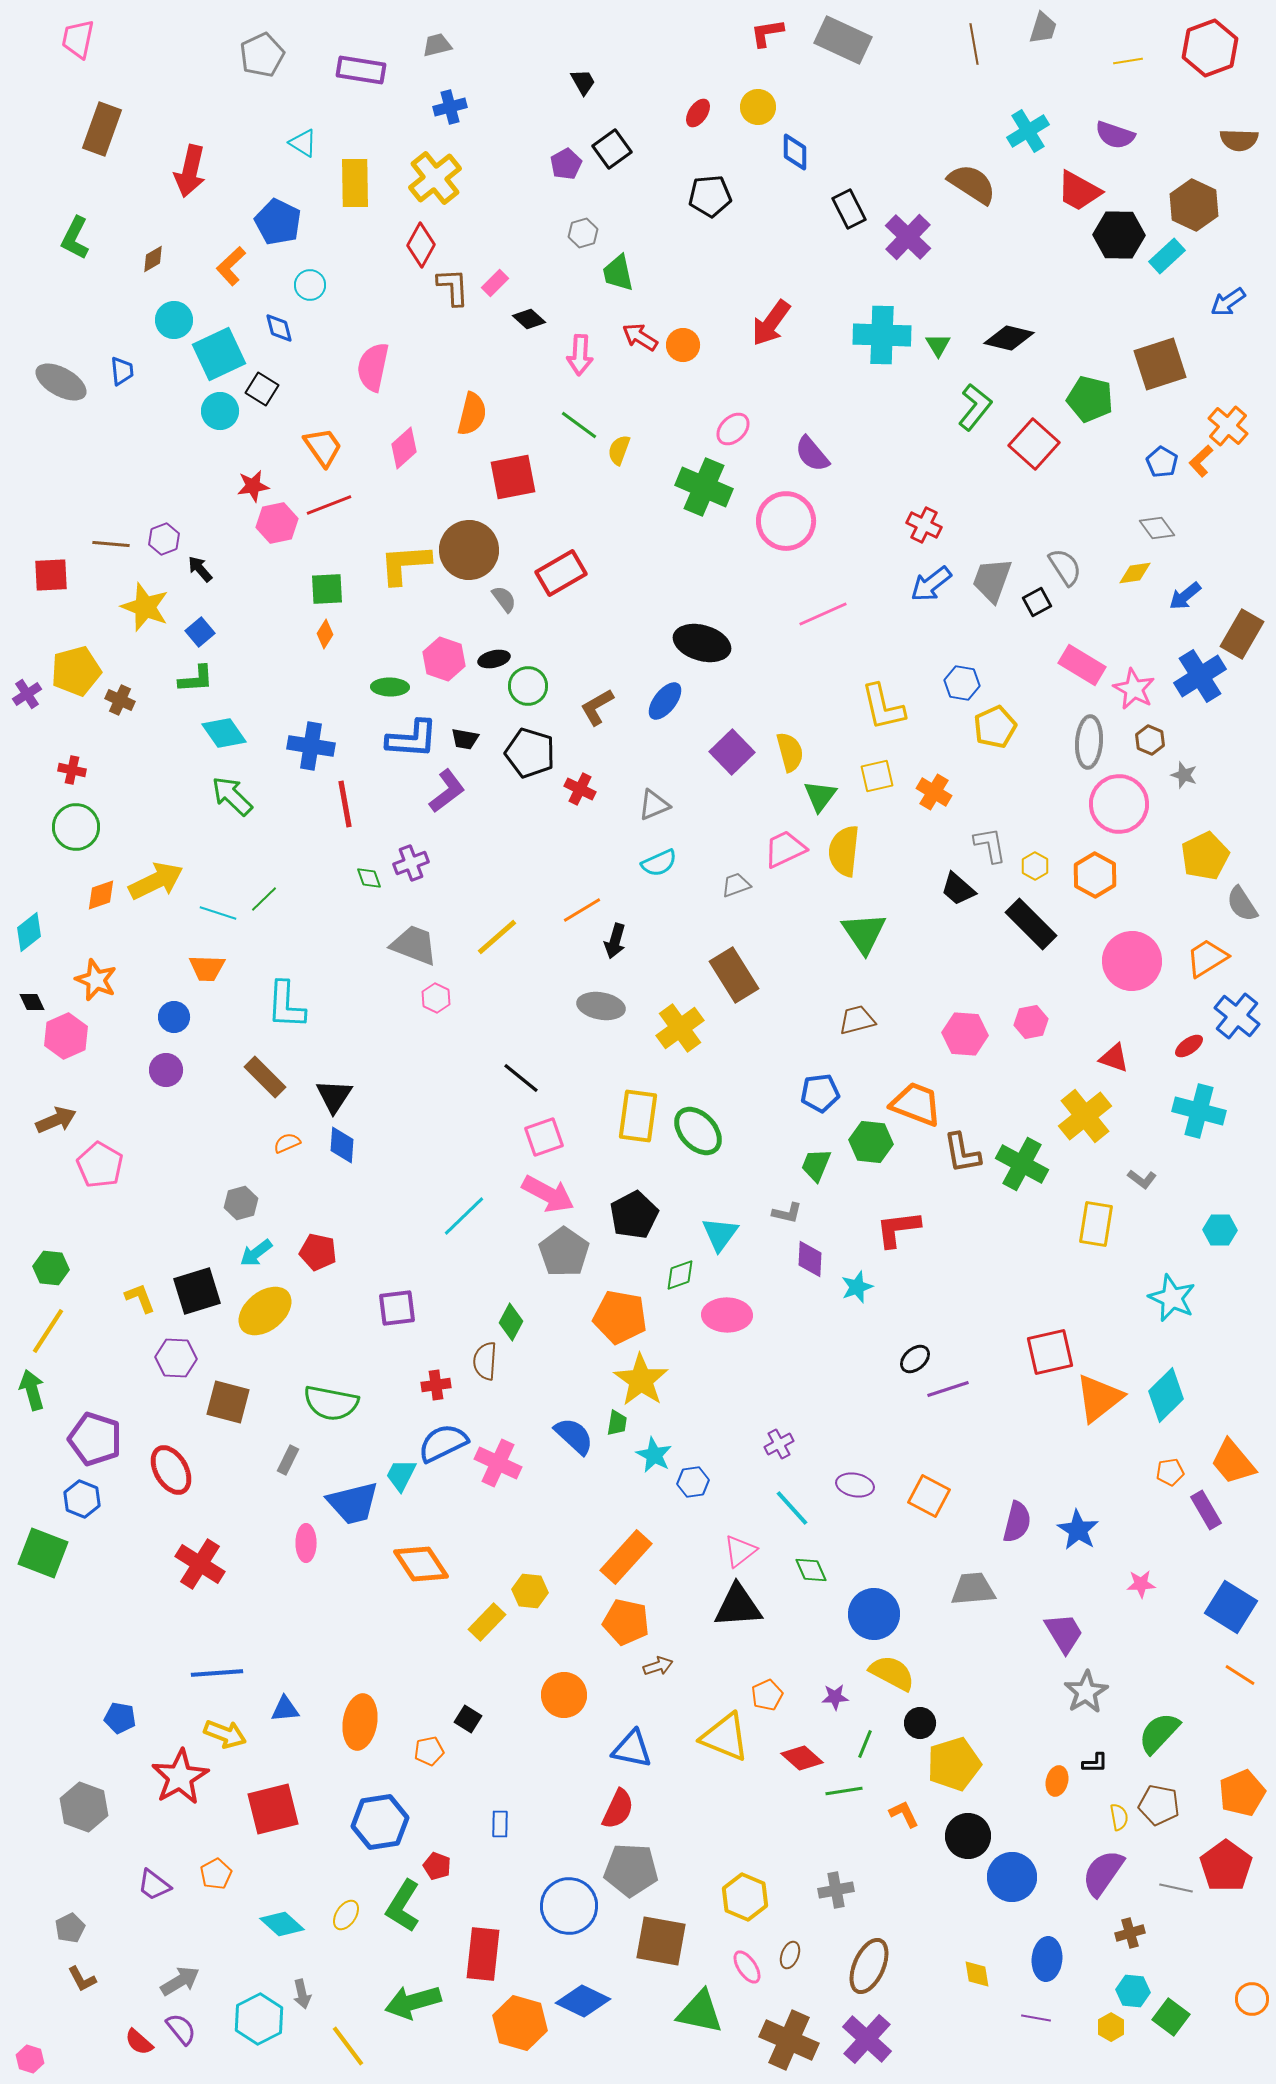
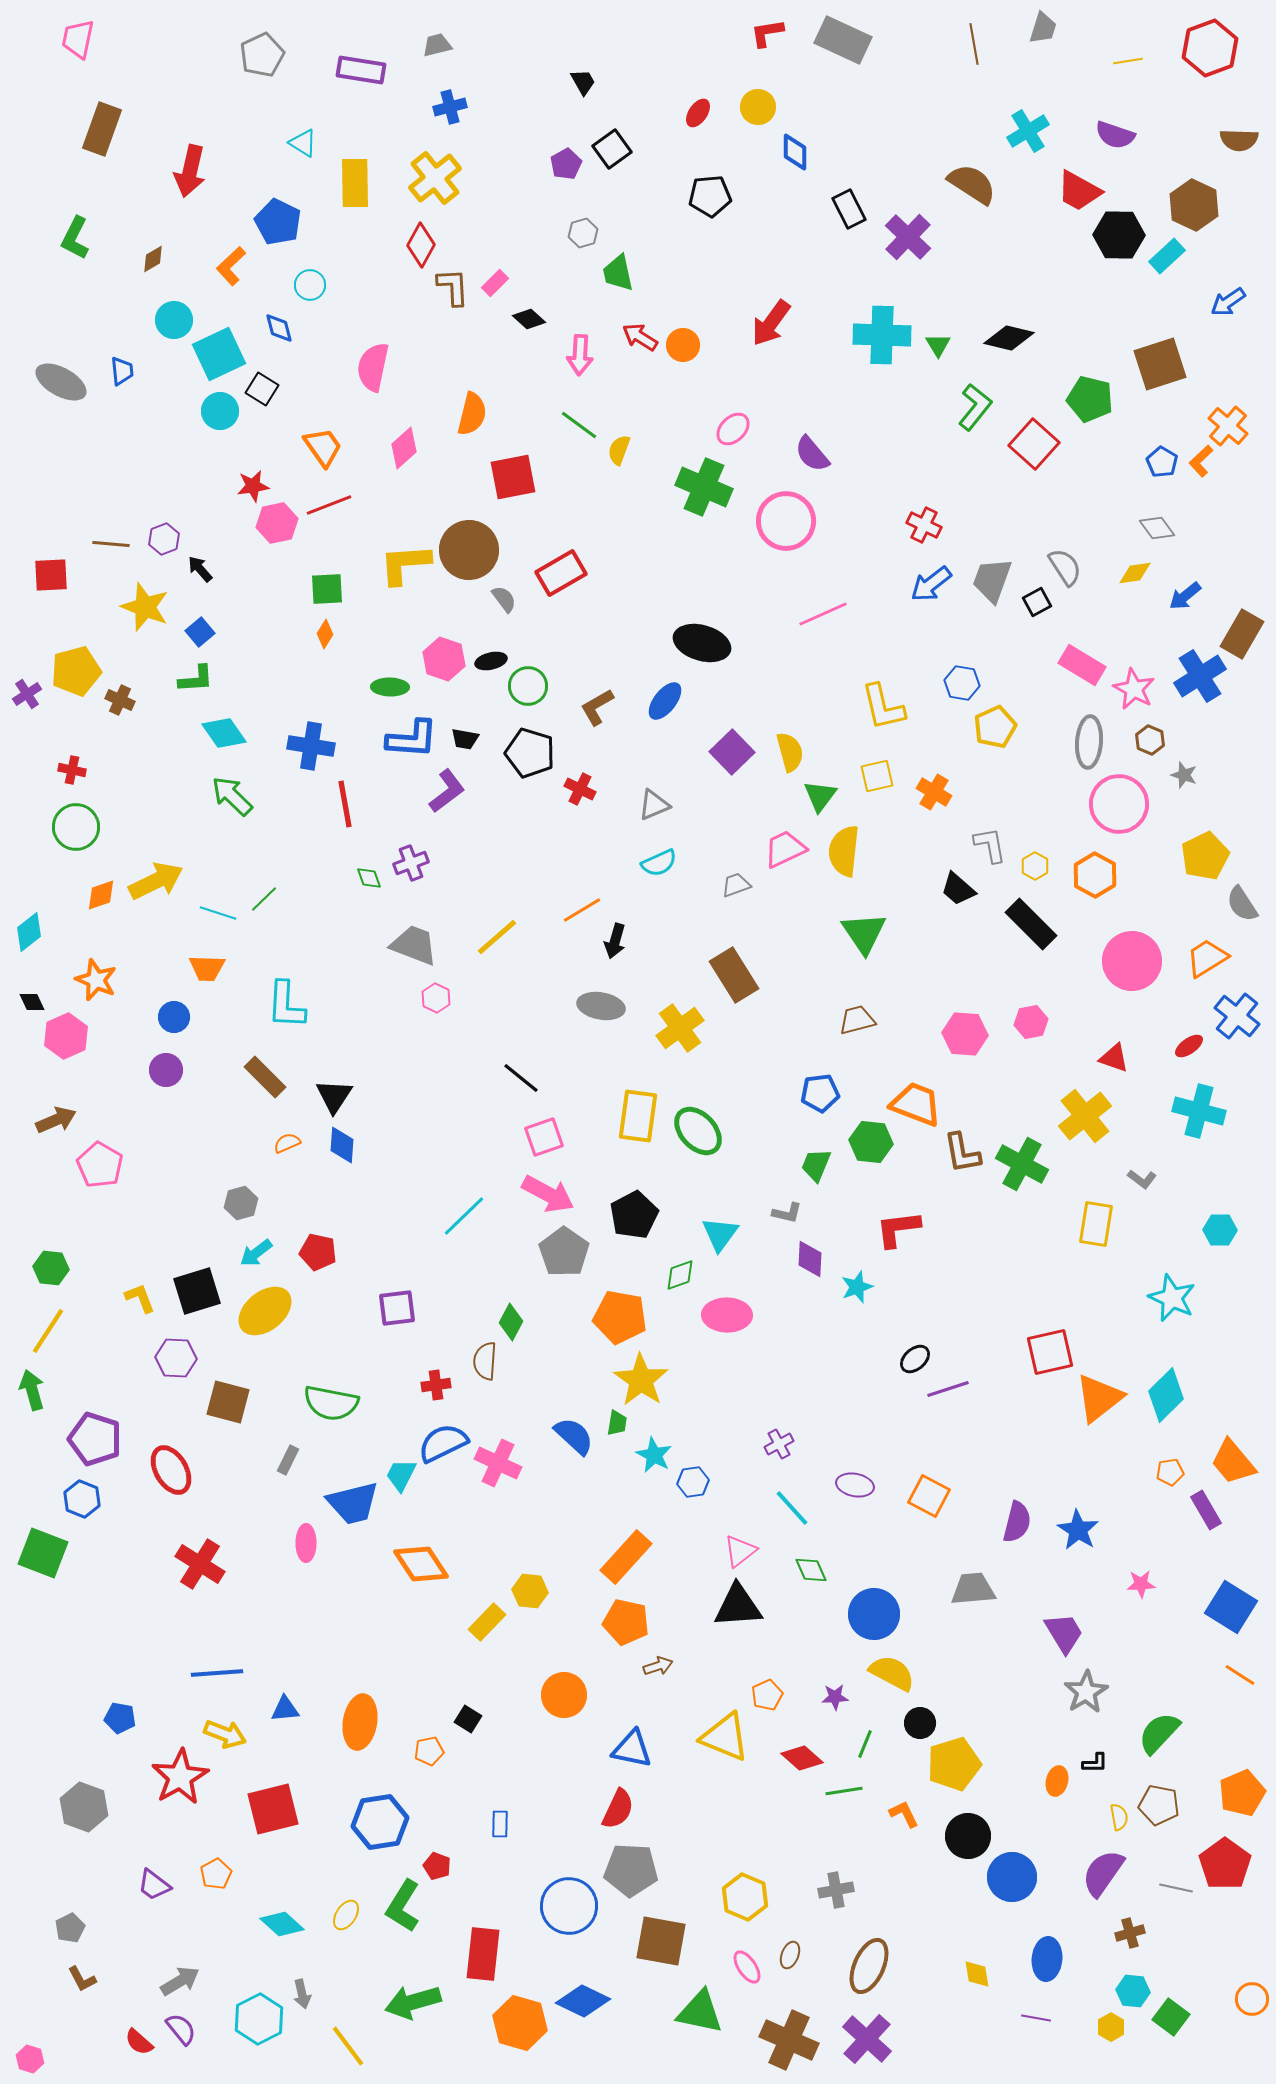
black ellipse at (494, 659): moved 3 px left, 2 px down
red pentagon at (1226, 1866): moved 1 px left, 2 px up
